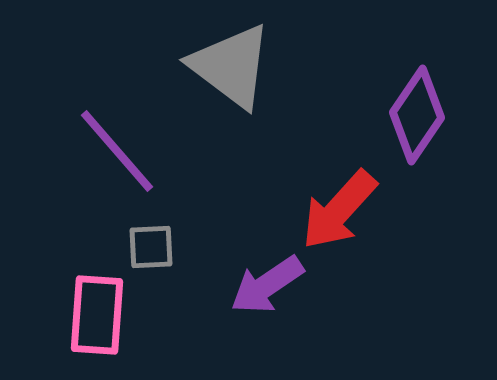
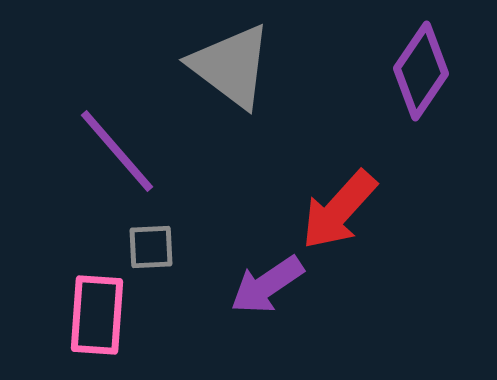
purple diamond: moved 4 px right, 44 px up
